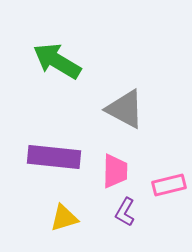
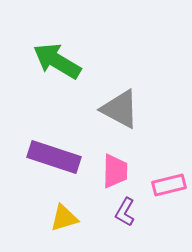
gray triangle: moved 5 px left
purple rectangle: rotated 12 degrees clockwise
